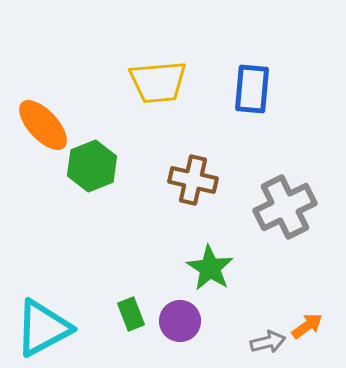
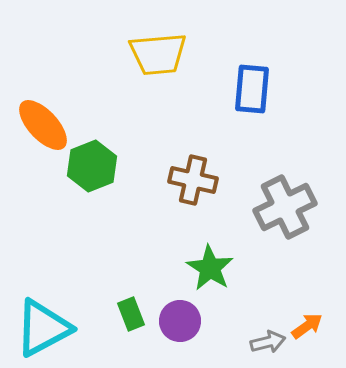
yellow trapezoid: moved 28 px up
